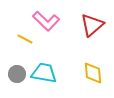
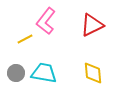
pink L-shape: rotated 84 degrees clockwise
red triangle: rotated 15 degrees clockwise
yellow line: rotated 56 degrees counterclockwise
gray circle: moved 1 px left, 1 px up
